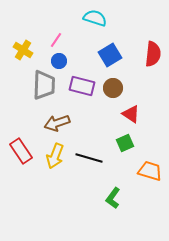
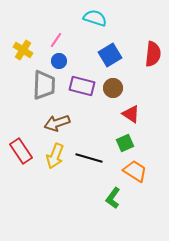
orange trapezoid: moved 15 px left; rotated 15 degrees clockwise
